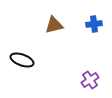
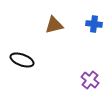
blue cross: rotated 14 degrees clockwise
purple cross: rotated 18 degrees counterclockwise
